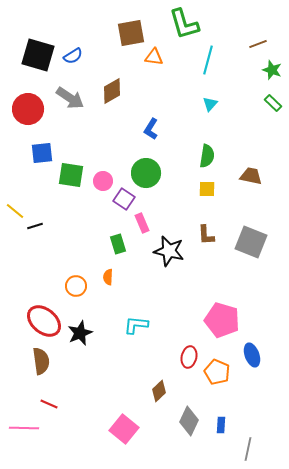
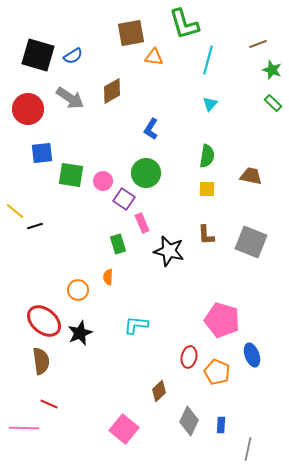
orange circle at (76, 286): moved 2 px right, 4 px down
